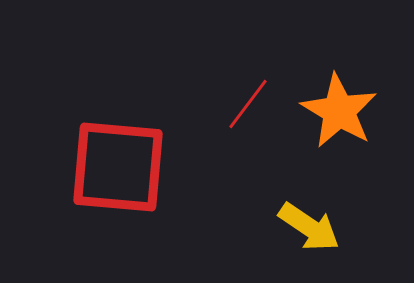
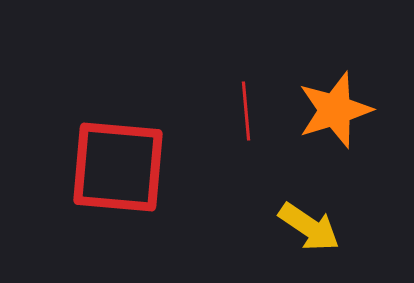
red line: moved 2 px left, 7 px down; rotated 42 degrees counterclockwise
orange star: moved 4 px left, 1 px up; rotated 24 degrees clockwise
